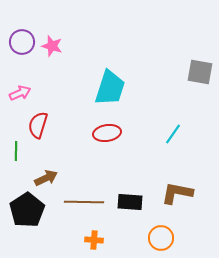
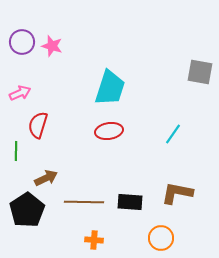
red ellipse: moved 2 px right, 2 px up
